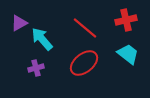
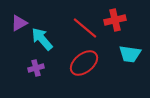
red cross: moved 11 px left
cyan trapezoid: moved 2 px right; rotated 150 degrees clockwise
